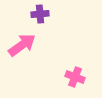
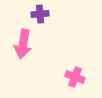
pink arrow: moved 1 px right, 1 px up; rotated 136 degrees clockwise
